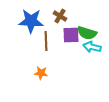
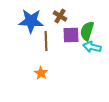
green semicircle: moved 2 px up; rotated 90 degrees clockwise
orange star: rotated 24 degrees clockwise
